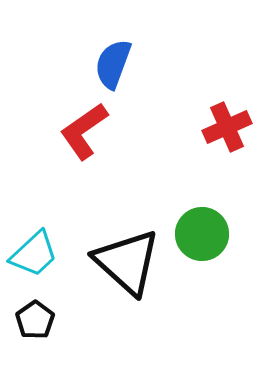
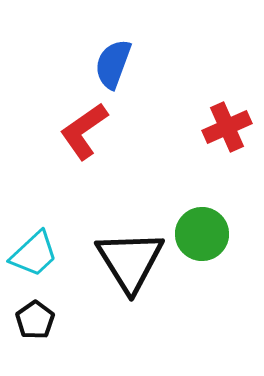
black triangle: moved 3 px right, 1 px up; rotated 16 degrees clockwise
